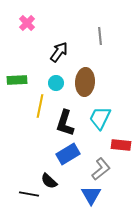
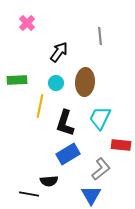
black semicircle: rotated 48 degrees counterclockwise
